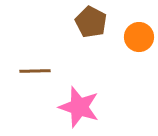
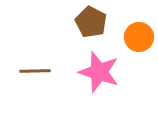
pink star: moved 20 px right, 35 px up
